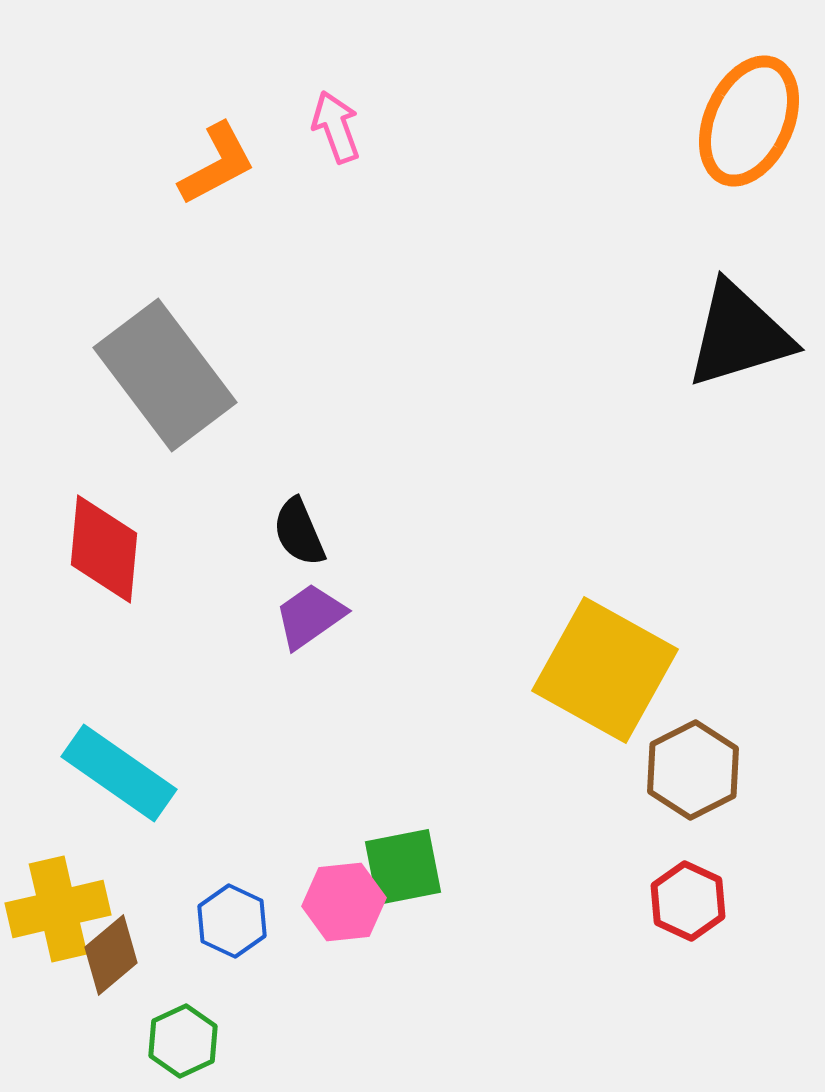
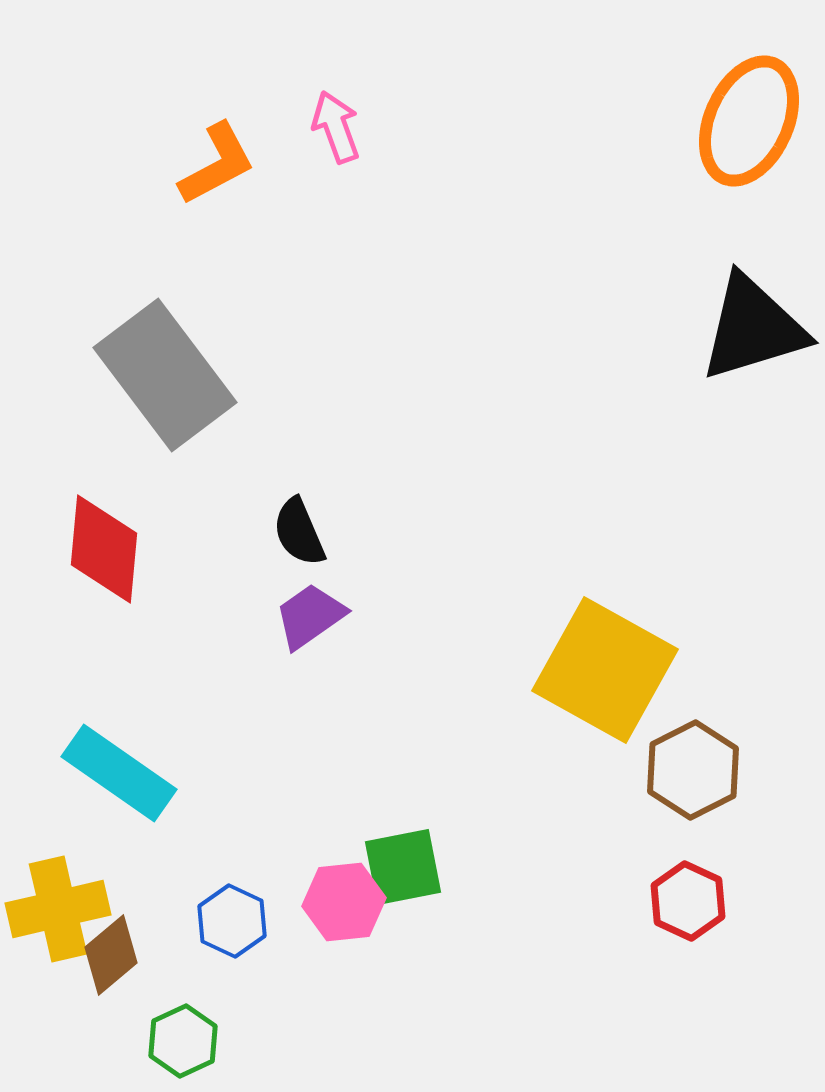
black triangle: moved 14 px right, 7 px up
